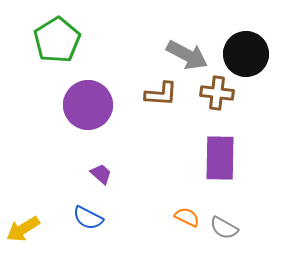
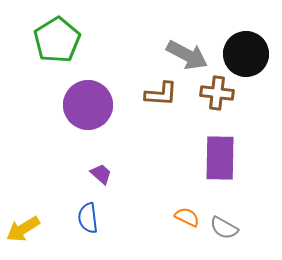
blue semicircle: rotated 56 degrees clockwise
